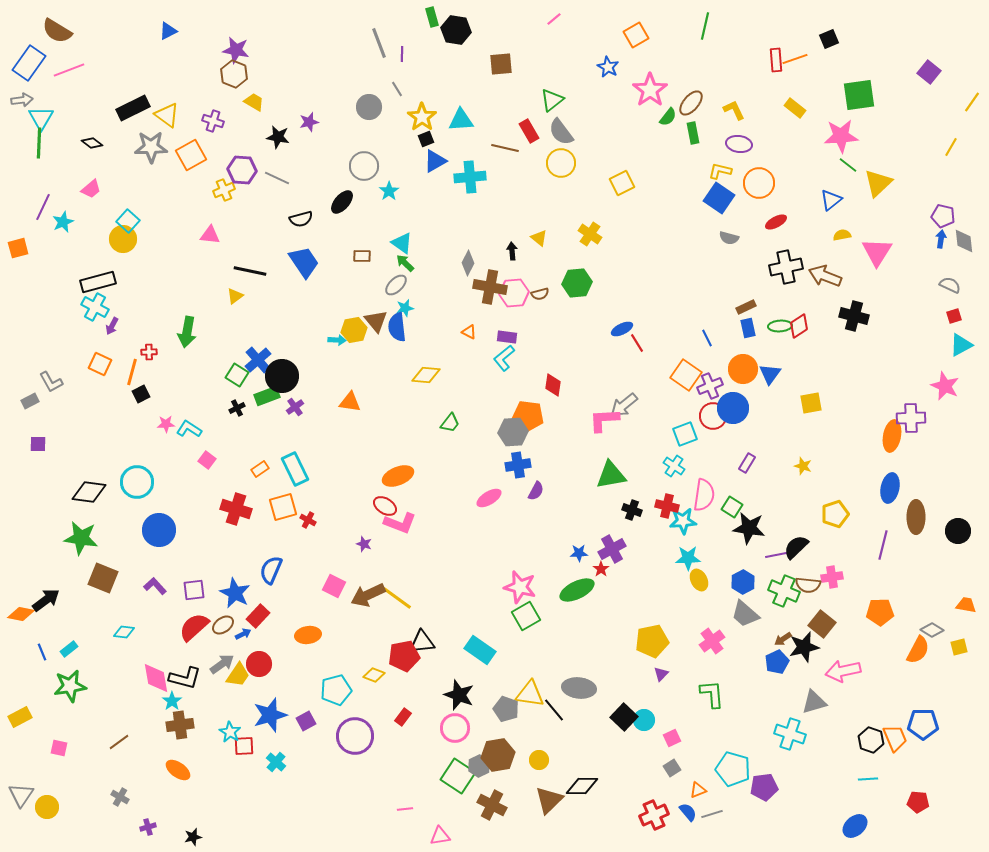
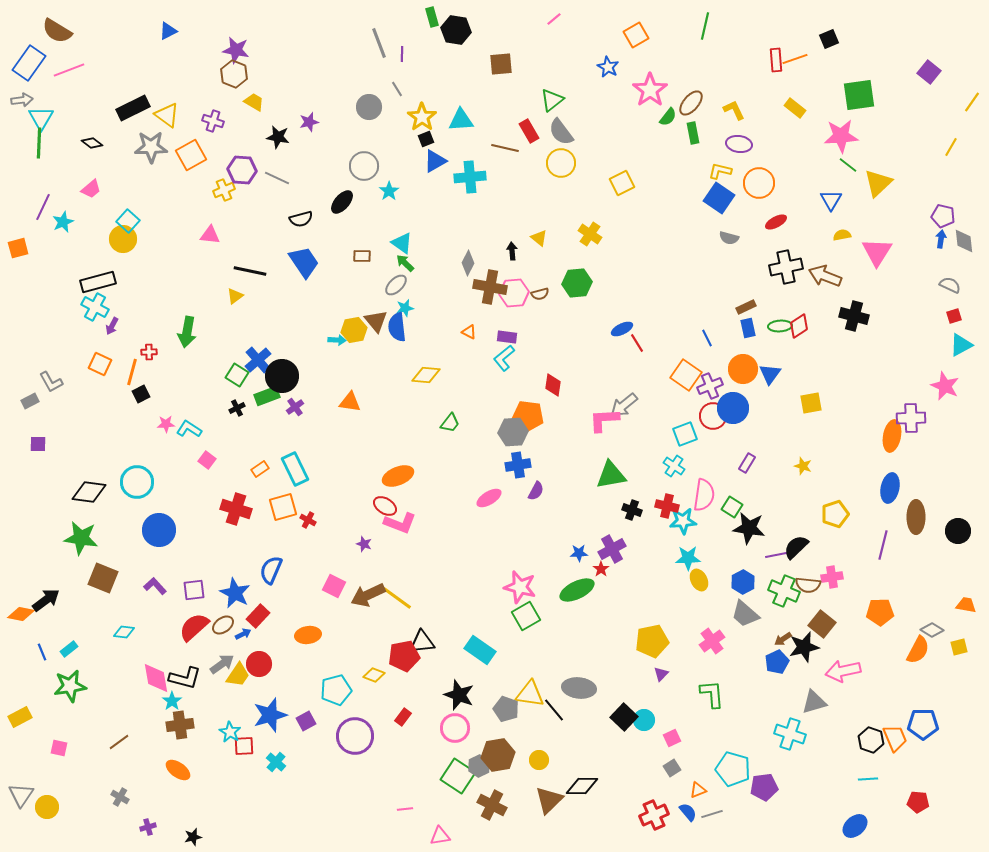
blue triangle at (831, 200): rotated 20 degrees counterclockwise
